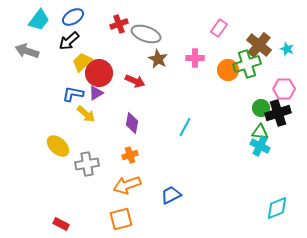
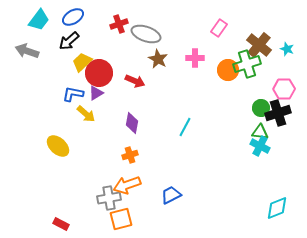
gray cross: moved 22 px right, 34 px down
